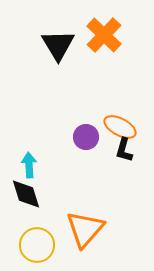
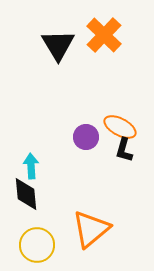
cyan arrow: moved 2 px right, 1 px down
black diamond: rotated 12 degrees clockwise
orange triangle: moved 6 px right; rotated 9 degrees clockwise
